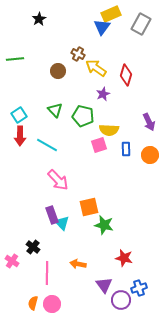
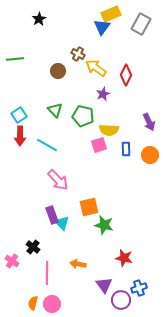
red diamond: rotated 10 degrees clockwise
